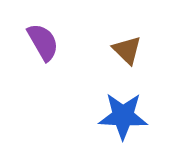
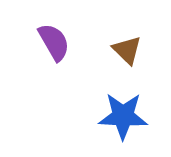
purple semicircle: moved 11 px right
